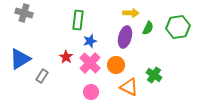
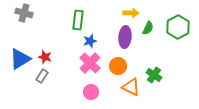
green hexagon: rotated 20 degrees counterclockwise
purple ellipse: rotated 10 degrees counterclockwise
red star: moved 21 px left; rotated 16 degrees counterclockwise
orange circle: moved 2 px right, 1 px down
orange triangle: moved 2 px right
